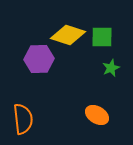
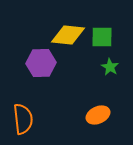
yellow diamond: rotated 12 degrees counterclockwise
purple hexagon: moved 2 px right, 4 px down
green star: moved 1 px left, 1 px up; rotated 18 degrees counterclockwise
orange ellipse: moved 1 px right; rotated 55 degrees counterclockwise
